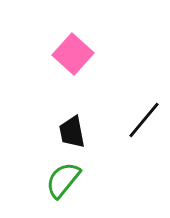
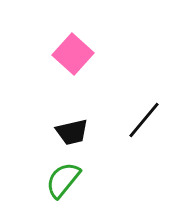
black trapezoid: rotated 92 degrees counterclockwise
